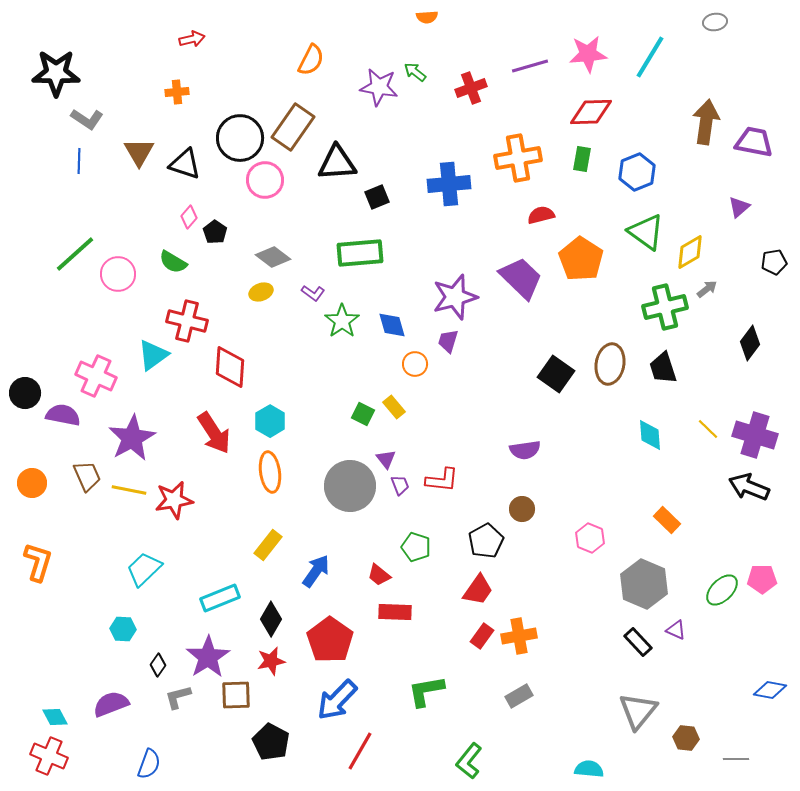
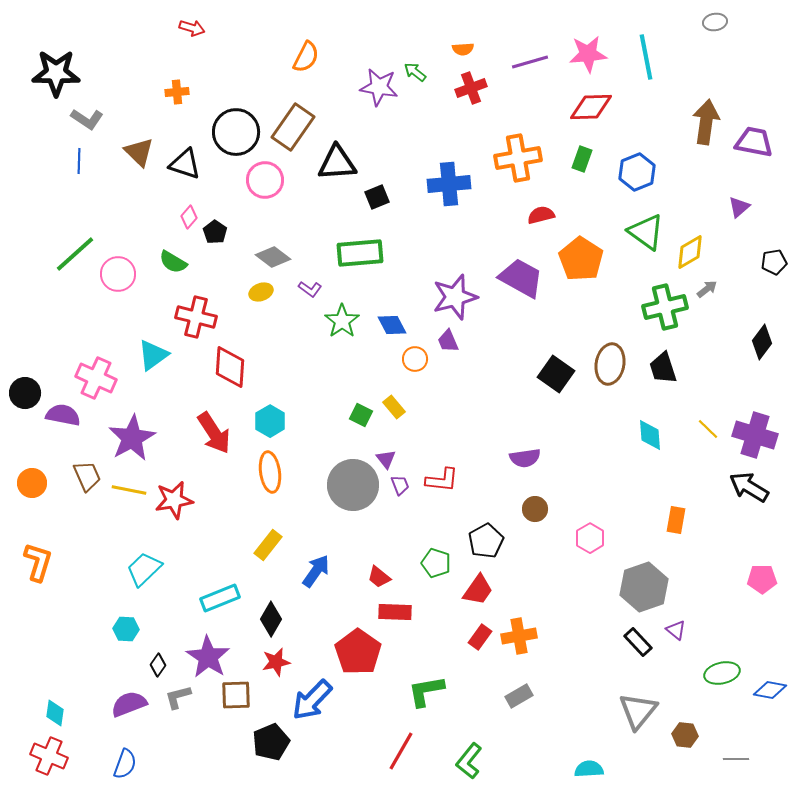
orange semicircle at (427, 17): moved 36 px right, 32 px down
red arrow at (192, 39): moved 11 px up; rotated 30 degrees clockwise
cyan line at (650, 57): moved 4 px left; rotated 42 degrees counterclockwise
orange semicircle at (311, 60): moved 5 px left, 3 px up
purple line at (530, 66): moved 4 px up
red diamond at (591, 112): moved 5 px up
black circle at (240, 138): moved 4 px left, 6 px up
brown triangle at (139, 152): rotated 16 degrees counterclockwise
green rectangle at (582, 159): rotated 10 degrees clockwise
purple trapezoid at (521, 278): rotated 15 degrees counterclockwise
purple L-shape at (313, 293): moved 3 px left, 4 px up
red cross at (187, 321): moved 9 px right, 4 px up
blue diamond at (392, 325): rotated 12 degrees counterclockwise
purple trapezoid at (448, 341): rotated 40 degrees counterclockwise
black diamond at (750, 343): moved 12 px right, 1 px up
orange circle at (415, 364): moved 5 px up
pink cross at (96, 376): moved 2 px down
green square at (363, 414): moved 2 px left, 1 px down
purple semicircle at (525, 450): moved 8 px down
gray circle at (350, 486): moved 3 px right, 1 px up
black arrow at (749, 487): rotated 9 degrees clockwise
brown circle at (522, 509): moved 13 px right
orange rectangle at (667, 520): moved 9 px right; rotated 56 degrees clockwise
pink hexagon at (590, 538): rotated 8 degrees clockwise
green pentagon at (416, 547): moved 20 px right, 16 px down
red trapezoid at (379, 575): moved 2 px down
gray hexagon at (644, 584): moved 3 px down; rotated 18 degrees clockwise
green ellipse at (722, 590): moved 83 px down; rotated 32 degrees clockwise
cyan hexagon at (123, 629): moved 3 px right
purple triangle at (676, 630): rotated 15 degrees clockwise
red rectangle at (482, 636): moved 2 px left, 1 px down
red pentagon at (330, 640): moved 28 px right, 12 px down
purple star at (208, 657): rotated 6 degrees counterclockwise
red star at (271, 661): moved 5 px right, 1 px down
blue arrow at (337, 700): moved 25 px left
purple semicircle at (111, 704): moved 18 px right
cyan diamond at (55, 717): moved 4 px up; rotated 36 degrees clockwise
brown hexagon at (686, 738): moved 1 px left, 3 px up
black pentagon at (271, 742): rotated 21 degrees clockwise
red line at (360, 751): moved 41 px right
blue semicircle at (149, 764): moved 24 px left
cyan semicircle at (589, 769): rotated 8 degrees counterclockwise
